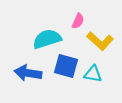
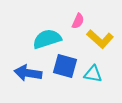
yellow L-shape: moved 2 px up
blue square: moved 1 px left
